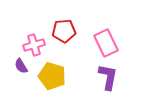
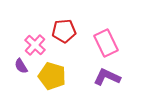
pink cross: moved 1 px right; rotated 30 degrees counterclockwise
purple L-shape: moved 1 px left; rotated 76 degrees counterclockwise
